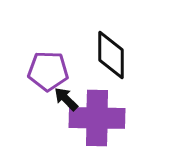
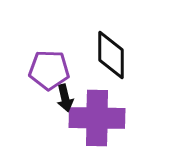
purple pentagon: moved 1 px right, 1 px up
black arrow: moved 1 px left, 1 px up; rotated 148 degrees counterclockwise
